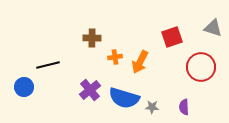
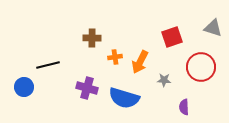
purple cross: moved 3 px left, 2 px up; rotated 35 degrees counterclockwise
gray star: moved 12 px right, 27 px up
